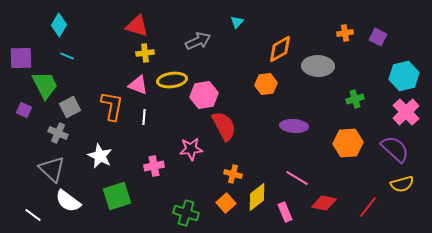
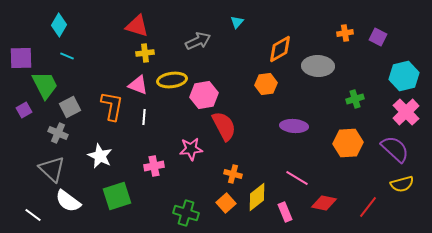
purple square at (24, 110): rotated 35 degrees clockwise
